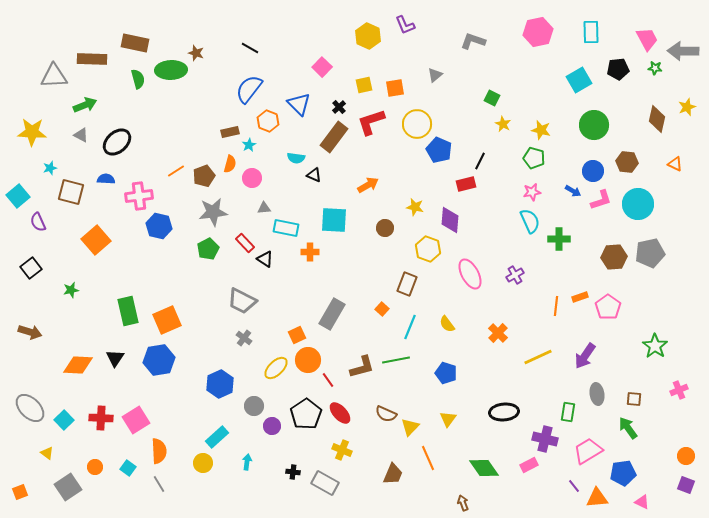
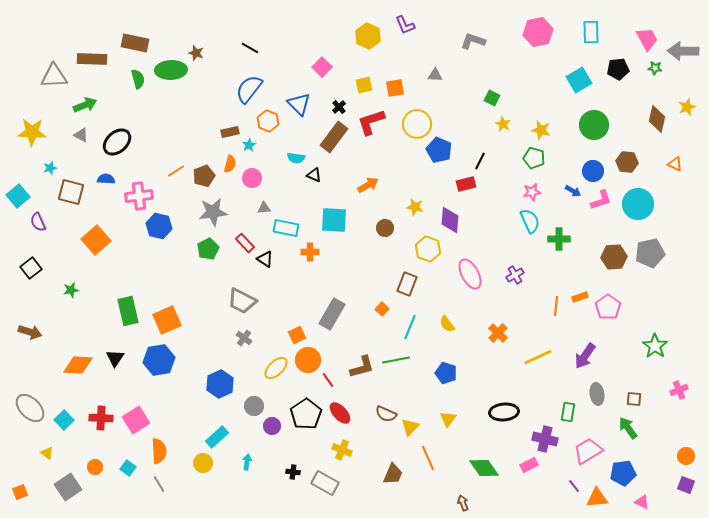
gray triangle at (435, 75): rotated 42 degrees clockwise
